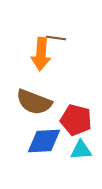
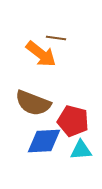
orange arrow: rotated 56 degrees counterclockwise
brown semicircle: moved 1 px left, 1 px down
red pentagon: moved 3 px left, 1 px down
